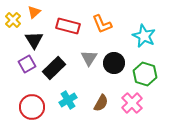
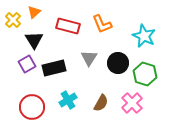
black circle: moved 4 px right
black rectangle: rotated 30 degrees clockwise
